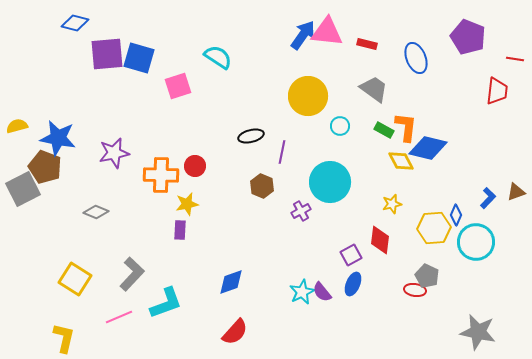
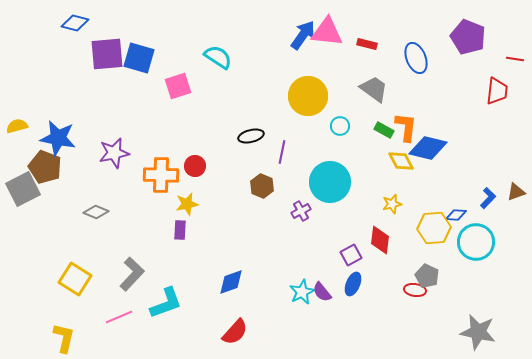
blue diamond at (456, 215): rotated 70 degrees clockwise
